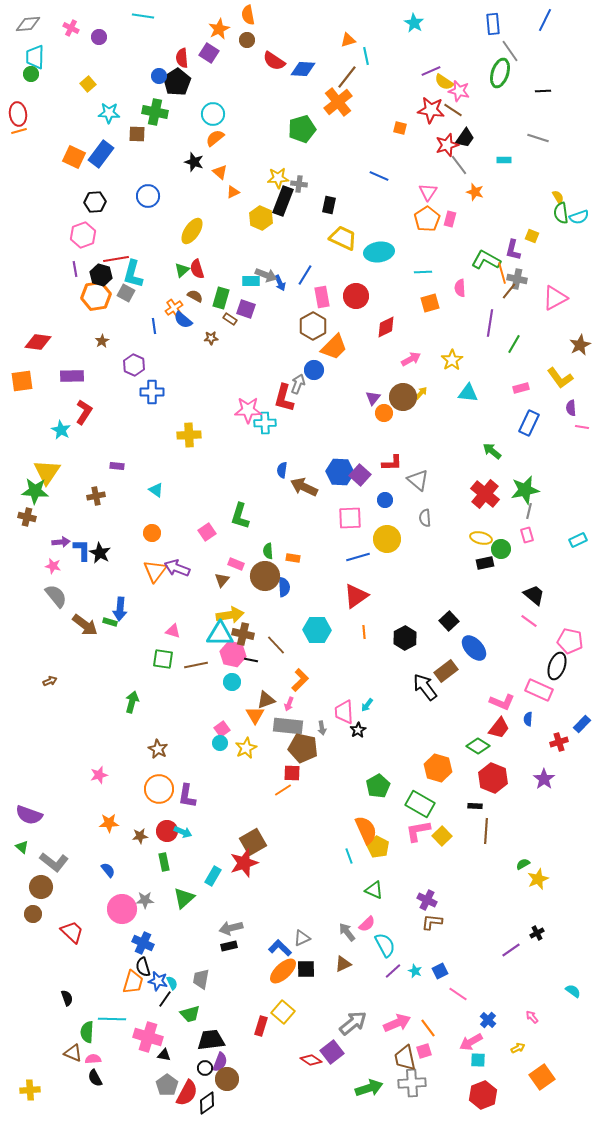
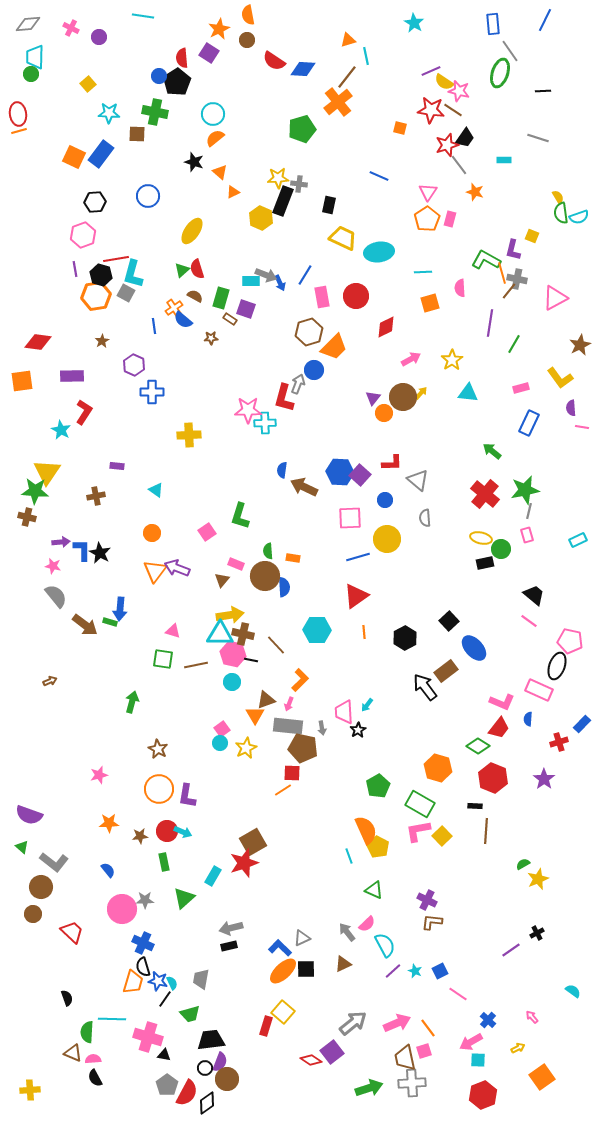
brown hexagon at (313, 326): moved 4 px left, 6 px down; rotated 12 degrees clockwise
red rectangle at (261, 1026): moved 5 px right
